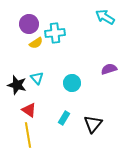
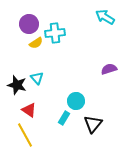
cyan circle: moved 4 px right, 18 px down
yellow line: moved 3 px left; rotated 20 degrees counterclockwise
